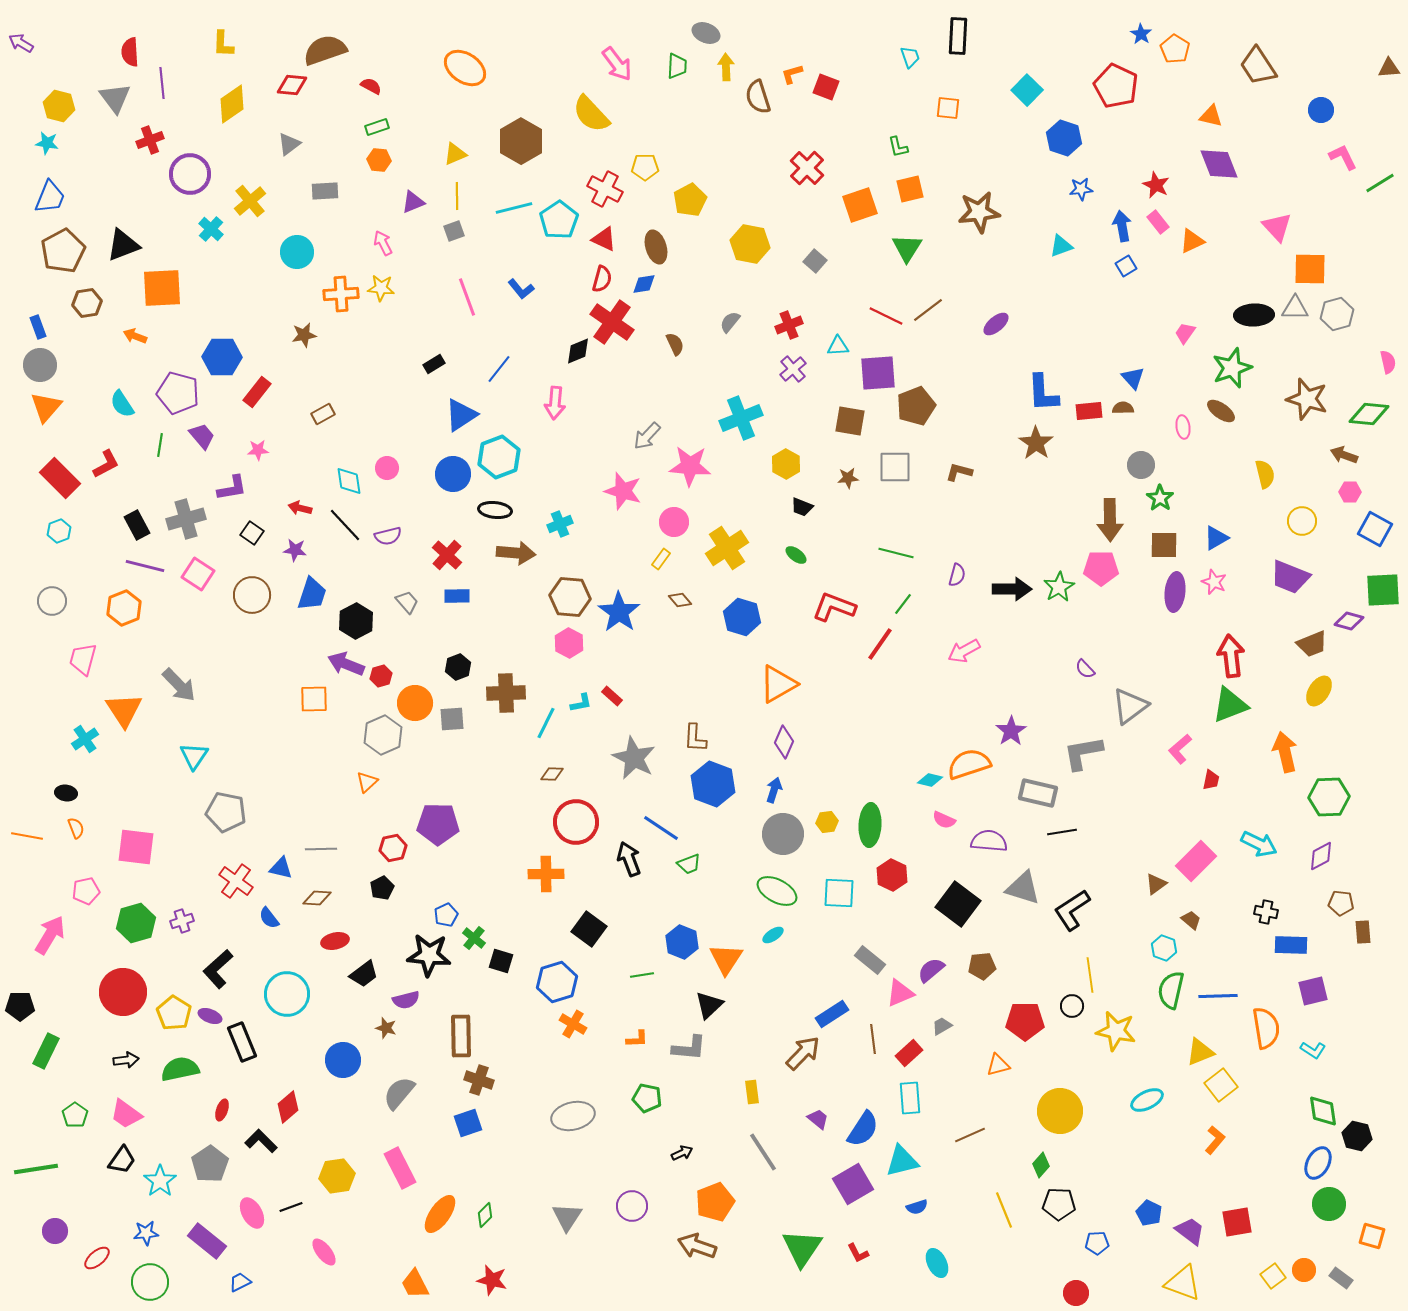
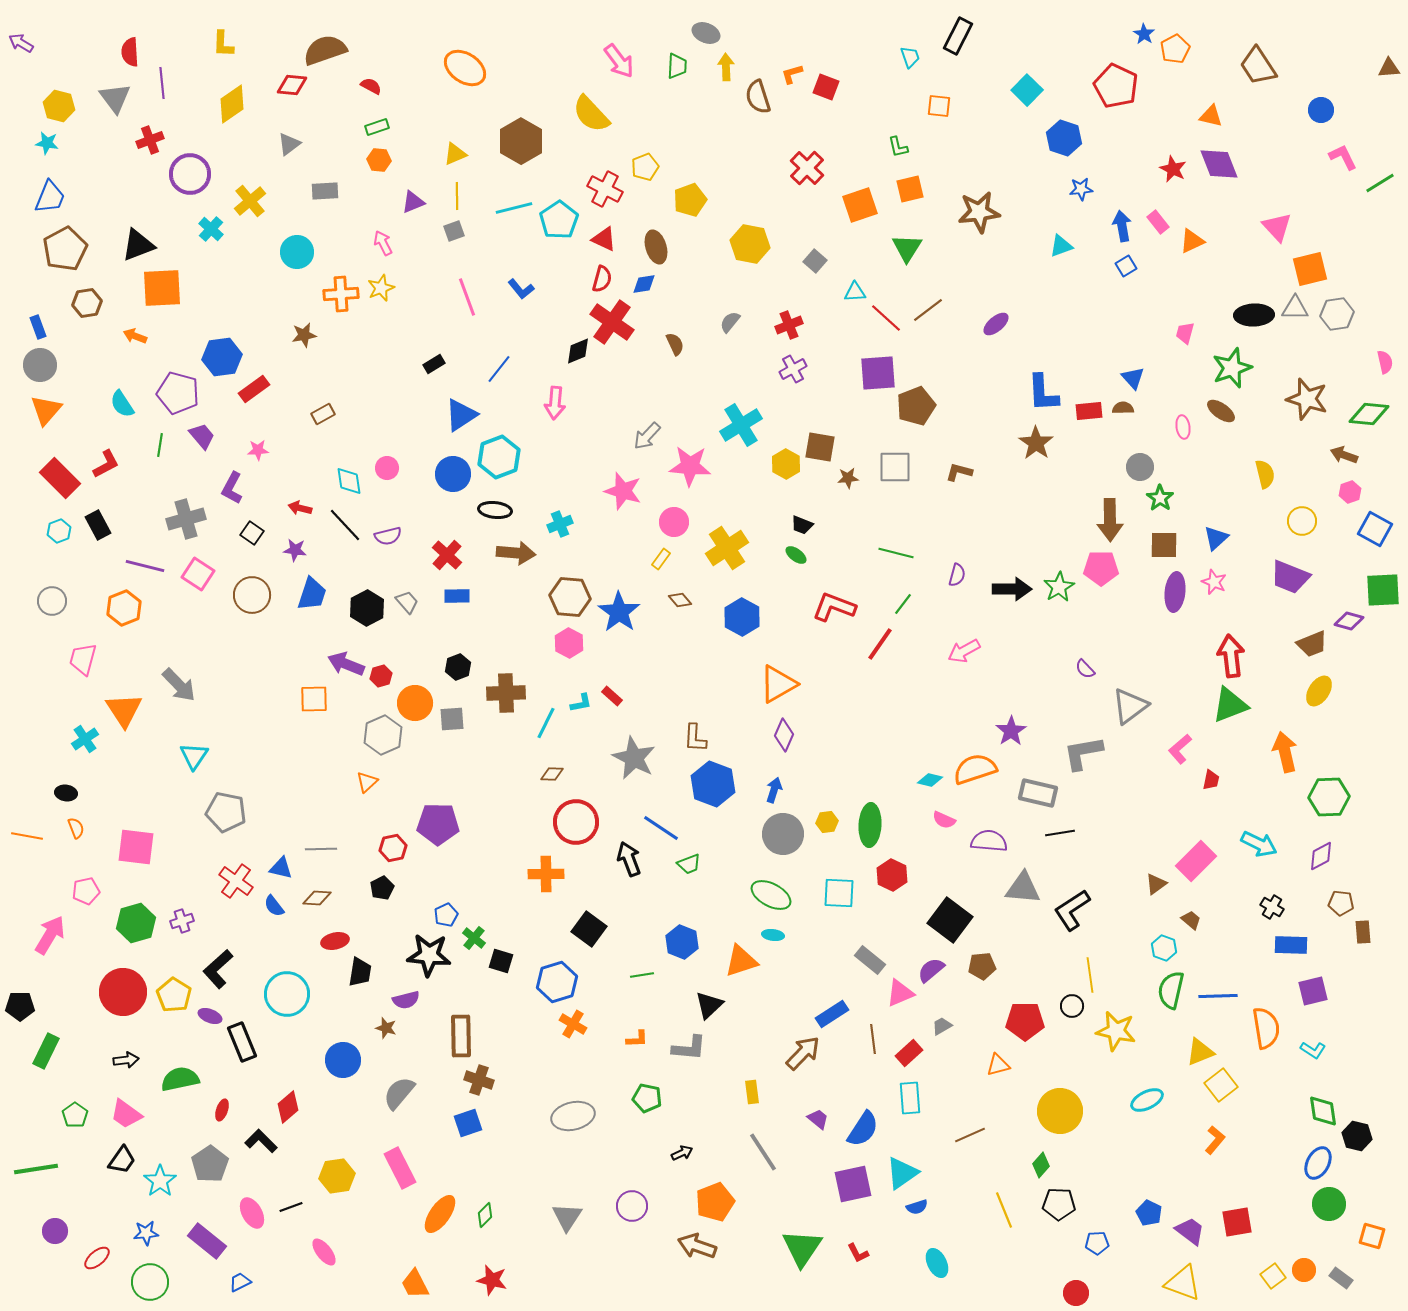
blue star at (1141, 34): moved 3 px right
black rectangle at (958, 36): rotated 24 degrees clockwise
orange pentagon at (1175, 49): rotated 12 degrees clockwise
pink arrow at (617, 64): moved 2 px right, 3 px up
orange square at (948, 108): moved 9 px left, 2 px up
yellow pentagon at (645, 167): rotated 20 degrees counterclockwise
red star at (1156, 185): moved 17 px right, 16 px up
yellow pentagon at (690, 200): rotated 8 degrees clockwise
black triangle at (123, 245): moved 15 px right
brown pentagon at (63, 251): moved 2 px right, 2 px up
orange square at (1310, 269): rotated 15 degrees counterclockwise
yellow star at (381, 288): rotated 28 degrees counterclockwise
gray hexagon at (1337, 314): rotated 8 degrees clockwise
red line at (886, 316): moved 2 px down; rotated 16 degrees clockwise
pink trapezoid at (1185, 333): rotated 20 degrees counterclockwise
cyan triangle at (838, 346): moved 17 px right, 54 px up
blue hexagon at (222, 357): rotated 9 degrees counterclockwise
pink semicircle at (1388, 362): moved 3 px left
purple cross at (793, 369): rotated 12 degrees clockwise
red rectangle at (257, 392): moved 3 px left, 3 px up; rotated 16 degrees clockwise
orange triangle at (46, 407): moved 3 px down
cyan cross at (741, 418): moved 7 px down; rotated 9 degrees counterclockwise
brown square at (850, 421): moved 30 px left, 26 px down
gray circle at (1141, 465): moved 1 px left, 2 px down
purple L-shape at (232, 488): rotated 128 degrees clockwise
pink hexagon at (1350, 492): rotated 20 degrees counterclockwise
black trapezoid at (802, 507): moved 18 px down
black rectangle at (137, 525): moved 39 px left
blue triangle at (1216, 538): rotated 12 degrees counterclockwise
blue hexagon at (742, 617): rotated 12 degrees clockwise
black hexagon at (356, 621): moved 11 px right, 13 px up
purple diamond at (784, 742): moved 7 px up
orange semicircle at (969, 764): moved 6 px right, 5 px down
black line at (1062, 832): moved 2 px left, 1 px down
gray triangle at (1023, 888): rotated 12 degrees counterclockwise
green ellipse at (777, 891): moved 6 px left, 4 px down
black square at (958, 904): moved 8 px left, 16 px down
black cross at (1266, 912): moved 6 px right, 5 px up; rotated 20 degrees clockwise
blue semicircle at (269, 918): moved 5 px right, 12 px up
cyan ellipse at (773, 935): rotated 40 degrees clockwise
orange triangle at (726, 959): moved 15 px right, 2 px down; rotated 39 degrees clockwise
black trapezoid at (364, 974): moved 4 px left, 2 px up; rotated 44 degrees counterclockwise
yellow pentagon at (174, 1013): moved 18 px up
green semicircle at (180, 1069): moved 10 px down
cyan triangle at (902, 1161): moved 12 px down; rotated 21 degrees counterclockwise
purple square at (853, 1184): rotated 18 degrees clockwise
